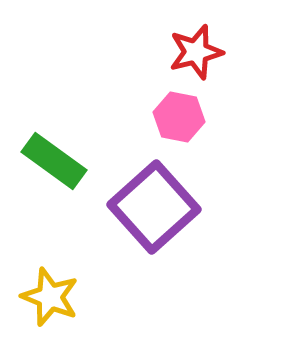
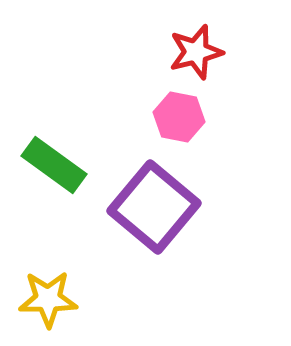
green rectangle: moved 4 px down
purple square: rotated 8 degrees counterclockwise
yellow star: moved 2 px left, 2 px down; rotated 22 degrees counterclockwise
